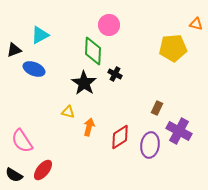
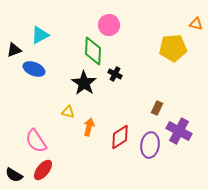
pink semicircle: moved 14 px right
